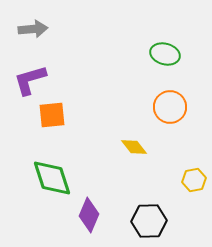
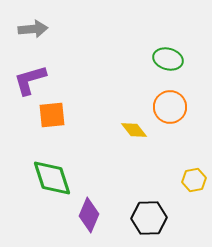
green ellipse: moved 3 px right, 5 px down
yellow diamond: moved 17 px up
black hexagon: moved 3 px up
